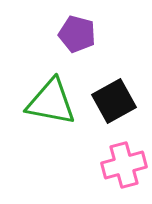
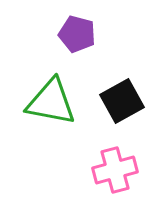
black square: moved 8 px right
pink cross: moved 9 px left, 5 px down
